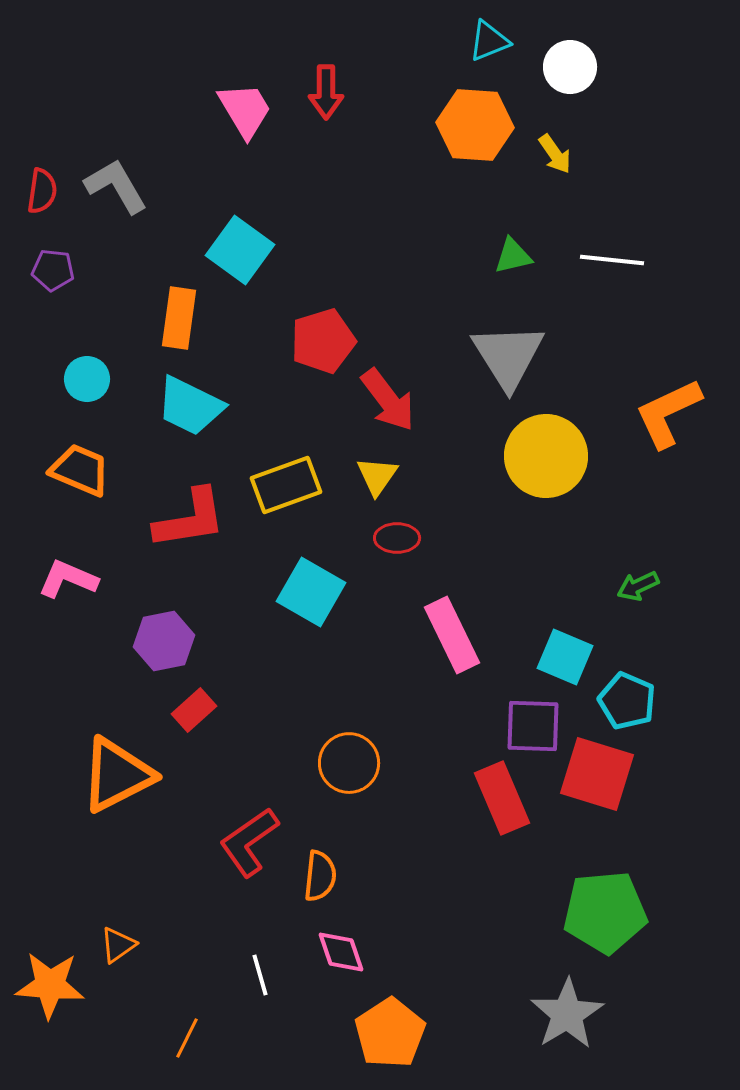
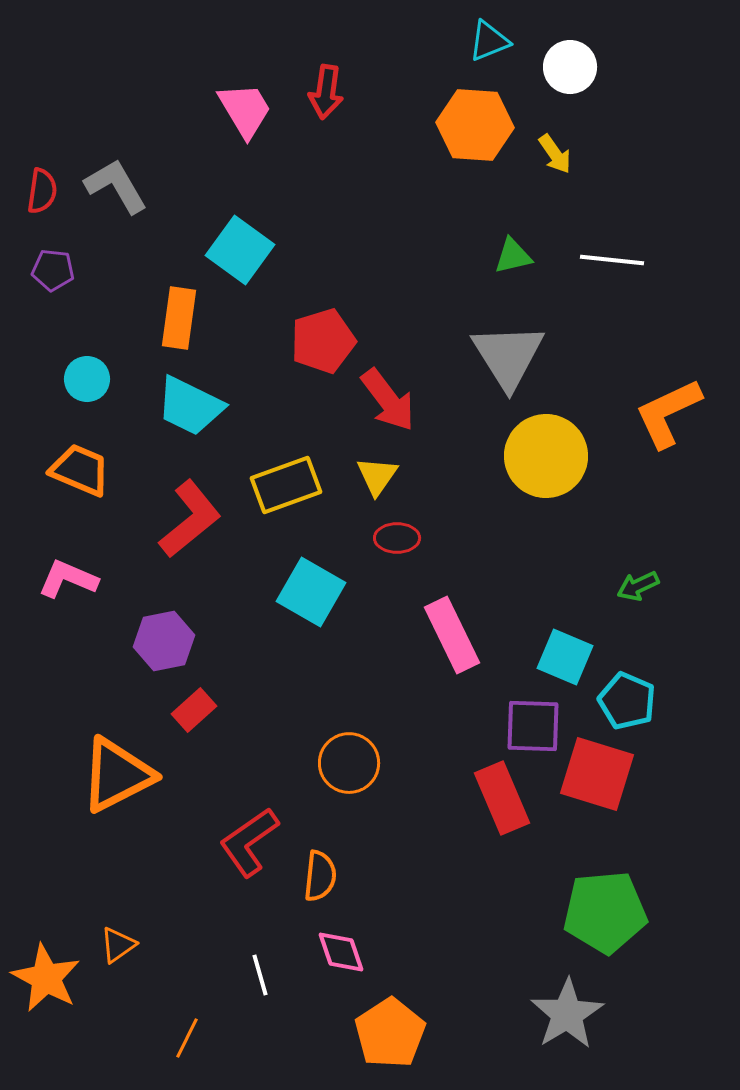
red arrow at (326, 92): rotated 8 degrees clockwise
red L-shape at (190, 519): rotated 30 degrees counterclockwise
orange star at (50, 985): moved 4 px left, 7 px up; rotated 24 degrees clockwise
